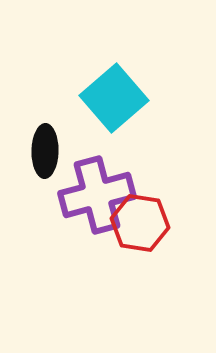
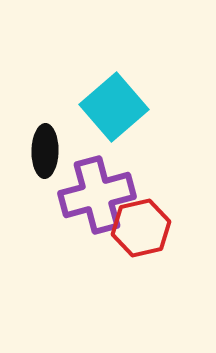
cyan square: moved 9 px down
red hexagon: moved 1 px right, 5 px down; rotated 22 degrees counterclockwise
